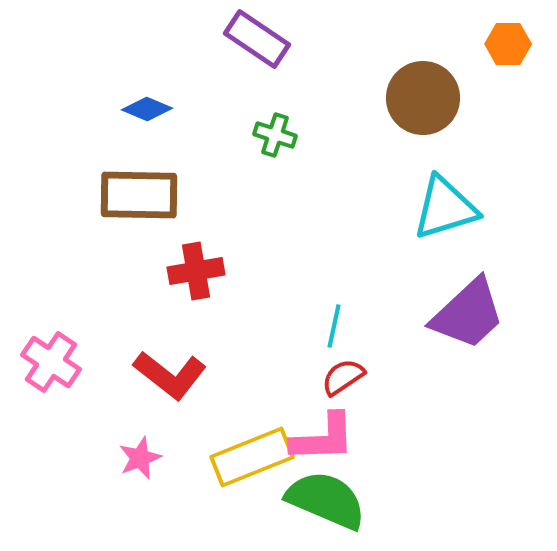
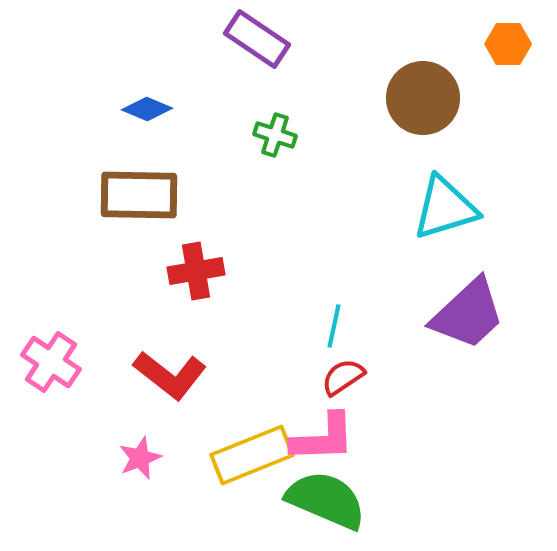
yellow rectangle: moved 2 px up
